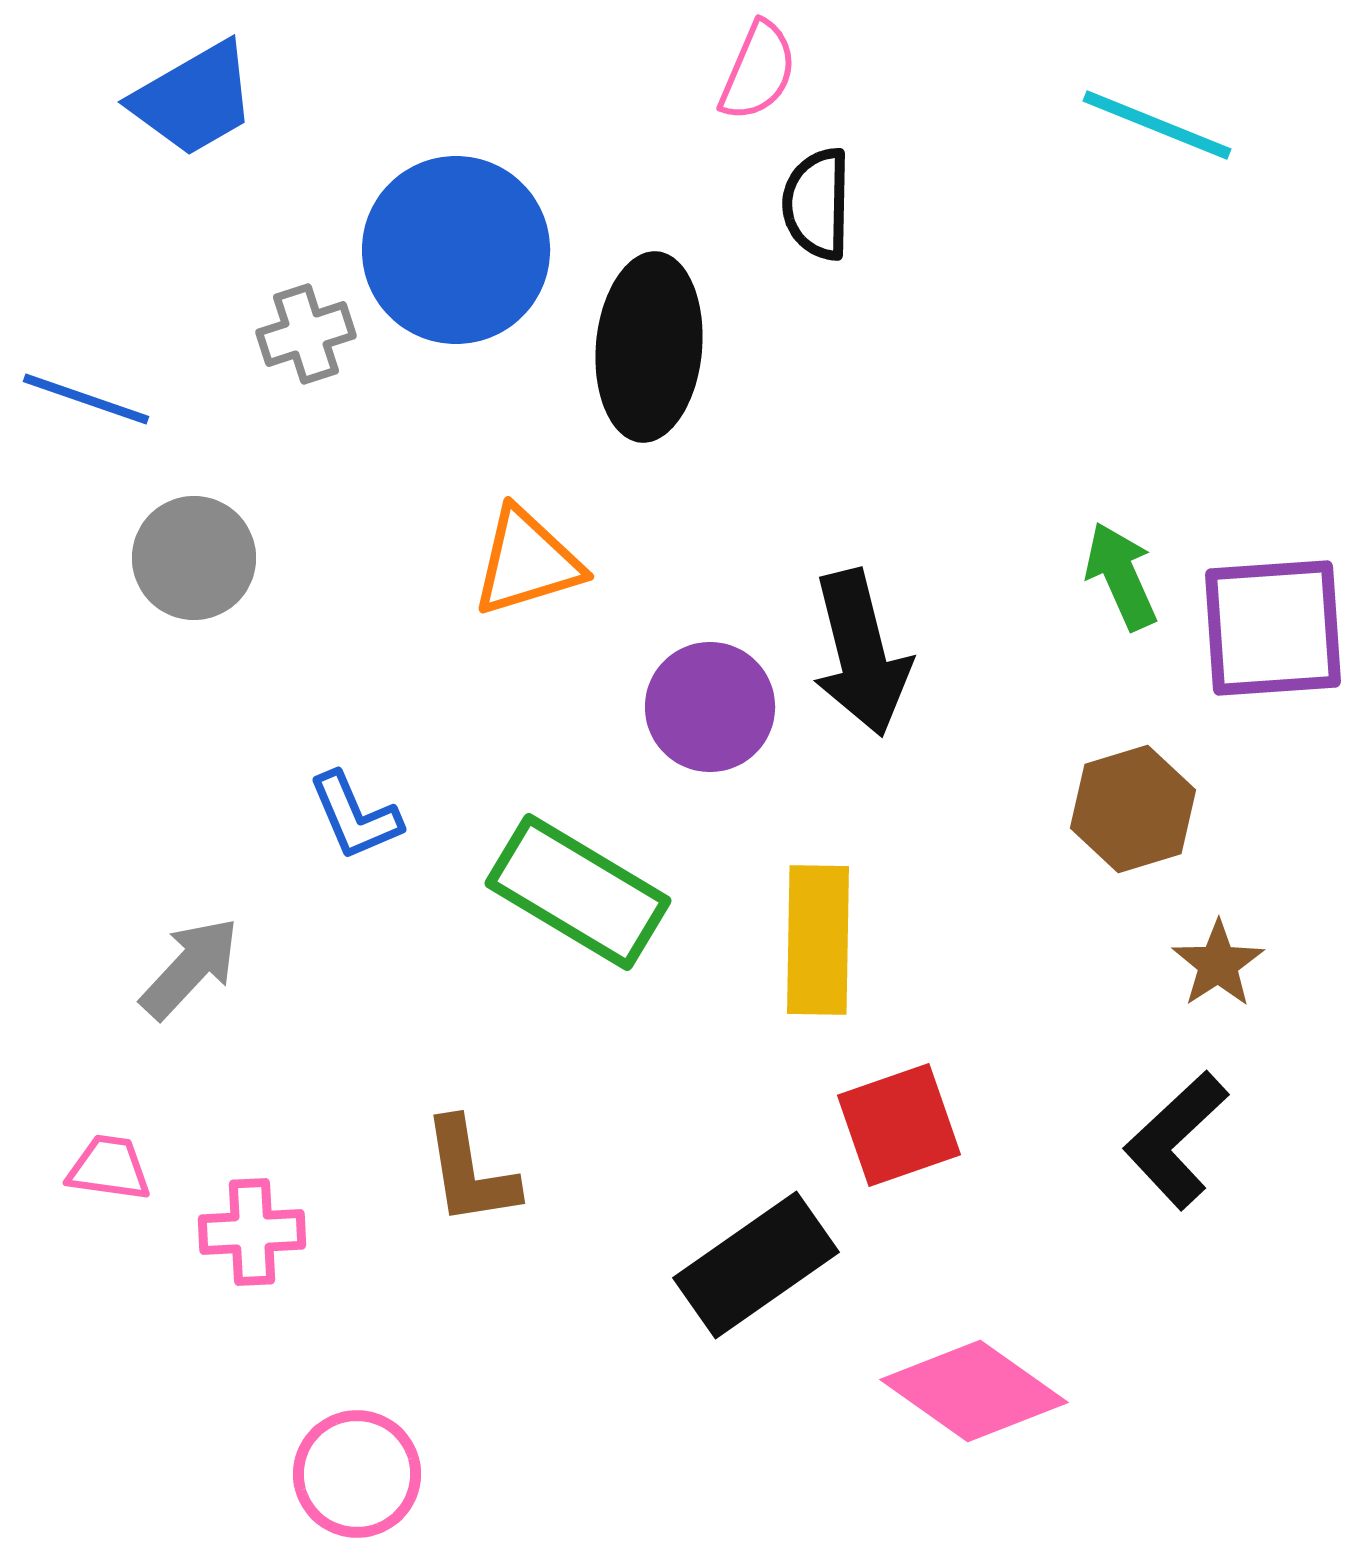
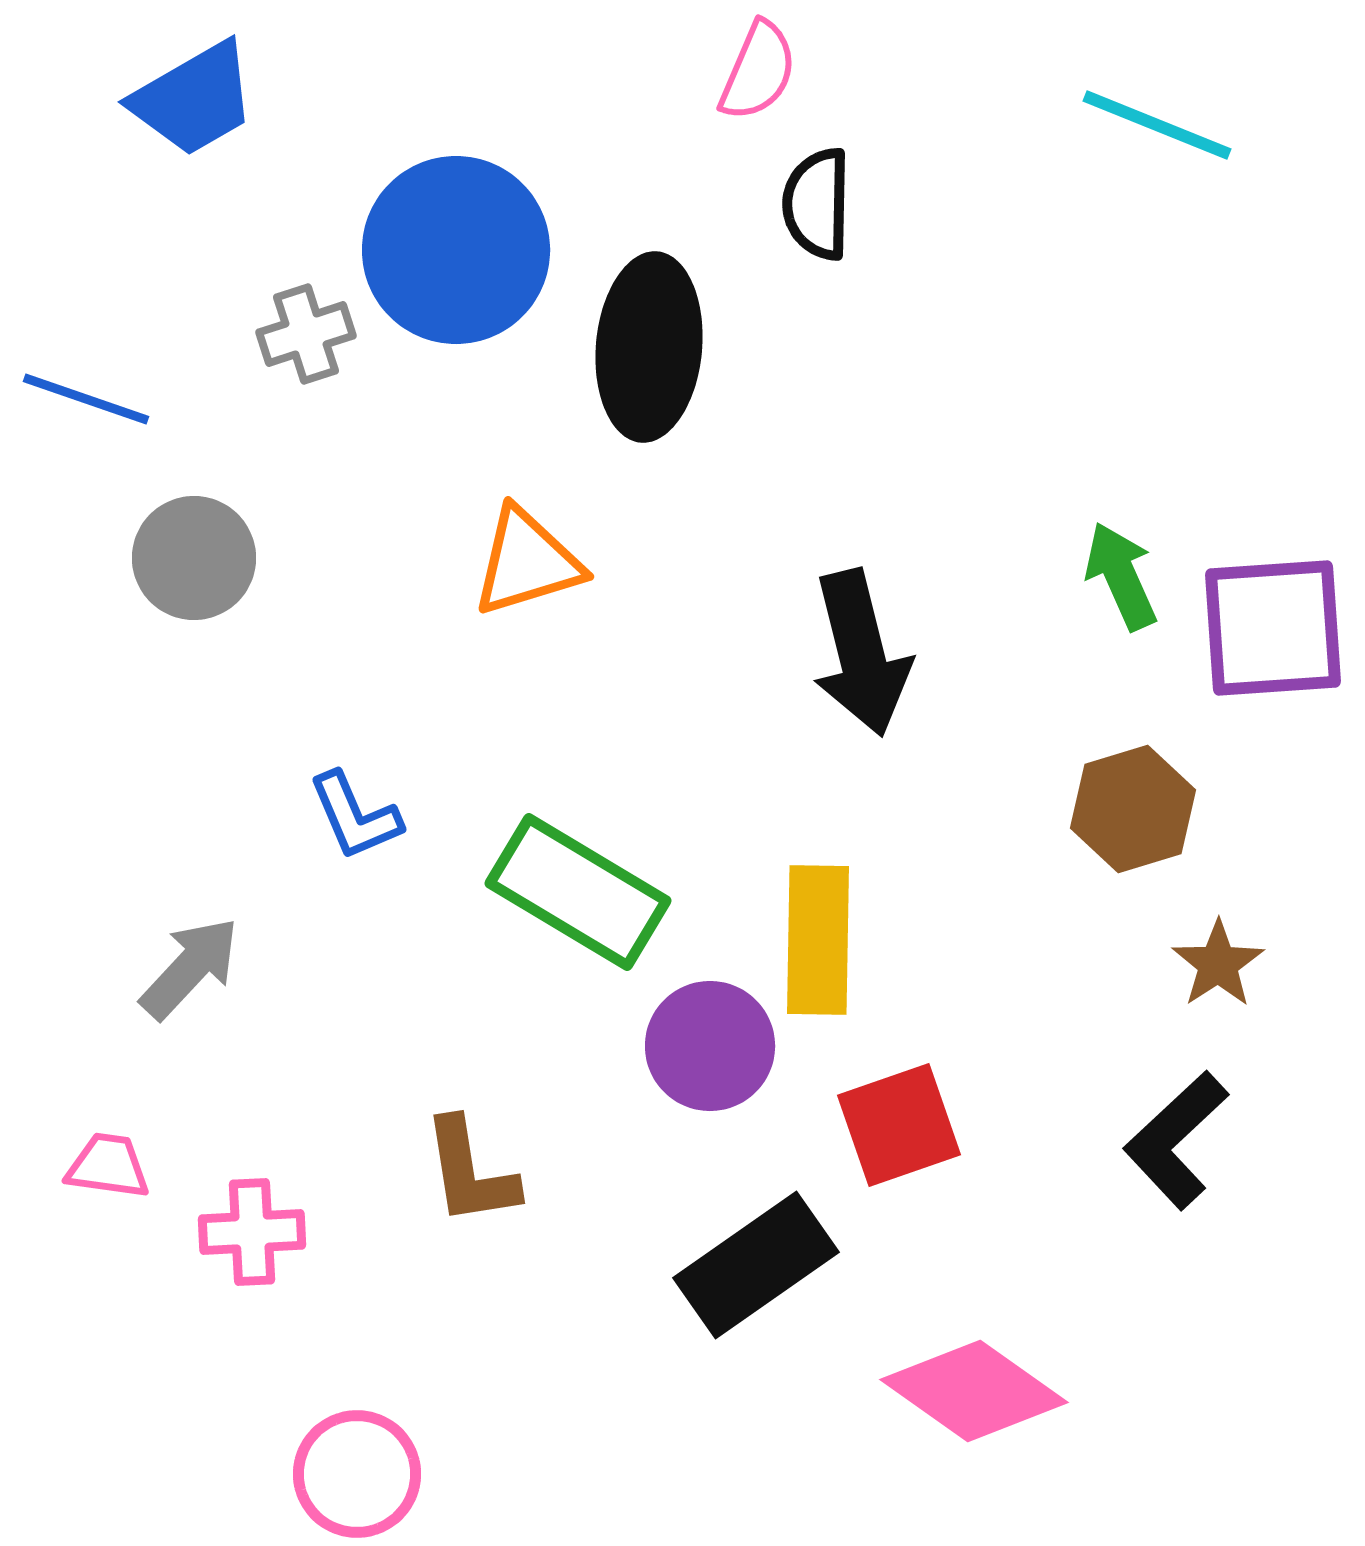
purple circle: moved 339 px down
pink trapezoid: moved 1 px left, 2 px up
